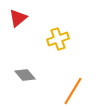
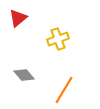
gray diamond: moved 1 px left
orange line: moved 9 px left, 1 px up
